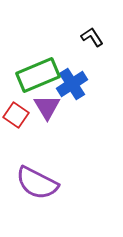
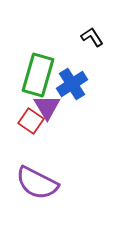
green rectangle: rotated 51 degrees counterclockwise
red square: moved 15 px right, 6 px down
